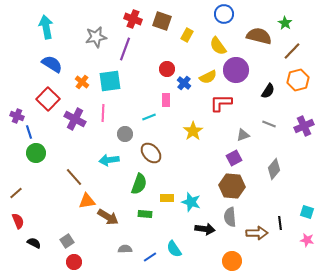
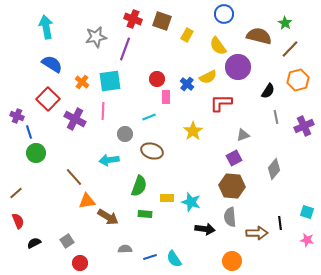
brown line at (292, 51): moved 2 px left, 2 px up
red circle at (167, 69): moved 10 px left, 10 px down
purple circle at (236, 70): moved 2 px right, 3 px up
blue cross at (184, 83): moved 3 px right, 1 px down
pink rectangle at (166, 100): moved 3 px up
pink line at (103, 113): moved 2 px up
gray line at (269, 124): moved 7 px right, 7 px up; rotated 56 degrees clockwise
brown ellipse at (151, 153): moved 1 px right, 2 px up; rotated 30 degrees counterclockwise
green semicircle at (139, 184): moved 2 px down
black semicircle at (34, 243): rotated 56 degrees counterclockwise
cyan semicircle at (174, 249): moved 10 px down
blue line at (150, 257): rotated 16 degrees clockwise
red circle at (74, 262): moved 6 px right, 1 px down
